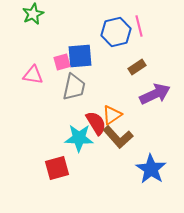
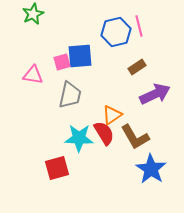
gray trapezoid: moved 4 px left, 8 px down
red semicircle: moved 8 px right, 10 px down
brown L-shape: moved 17 px right; rotated 12 degrees clockwise
